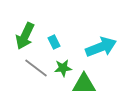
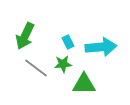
cyan rectangle: moved 14 px right
cyan arrow: rotated 16 degrees clockwise
green star: moved 4 px up
